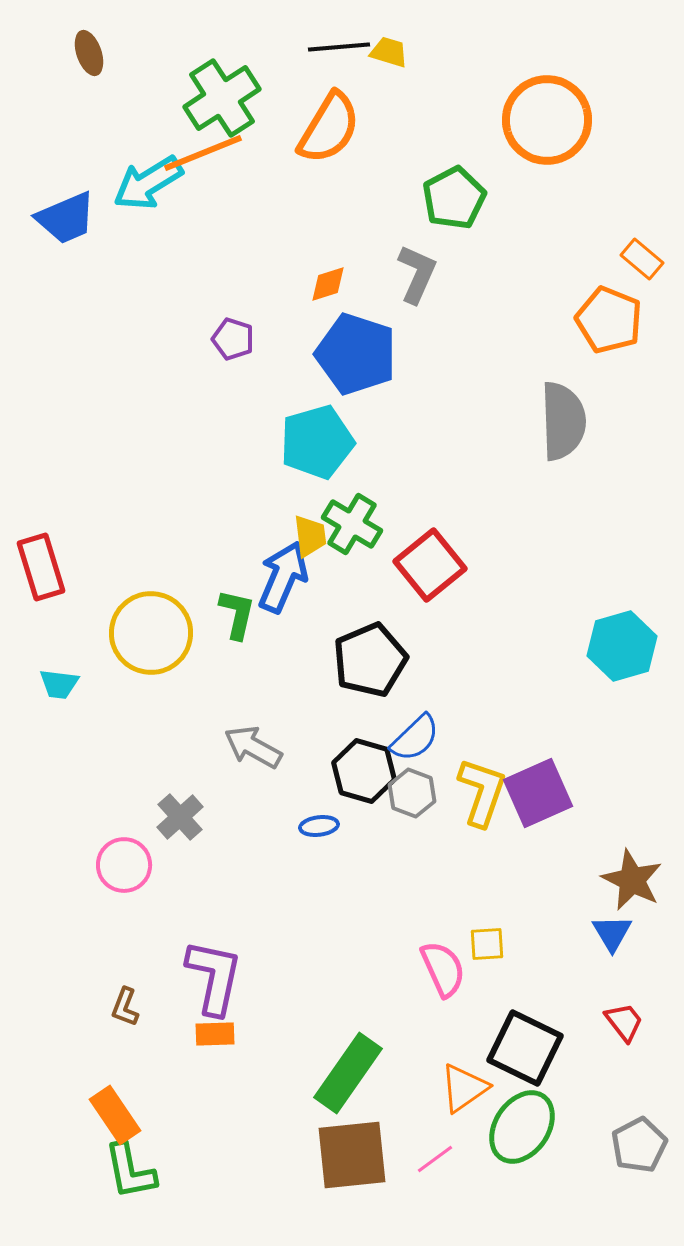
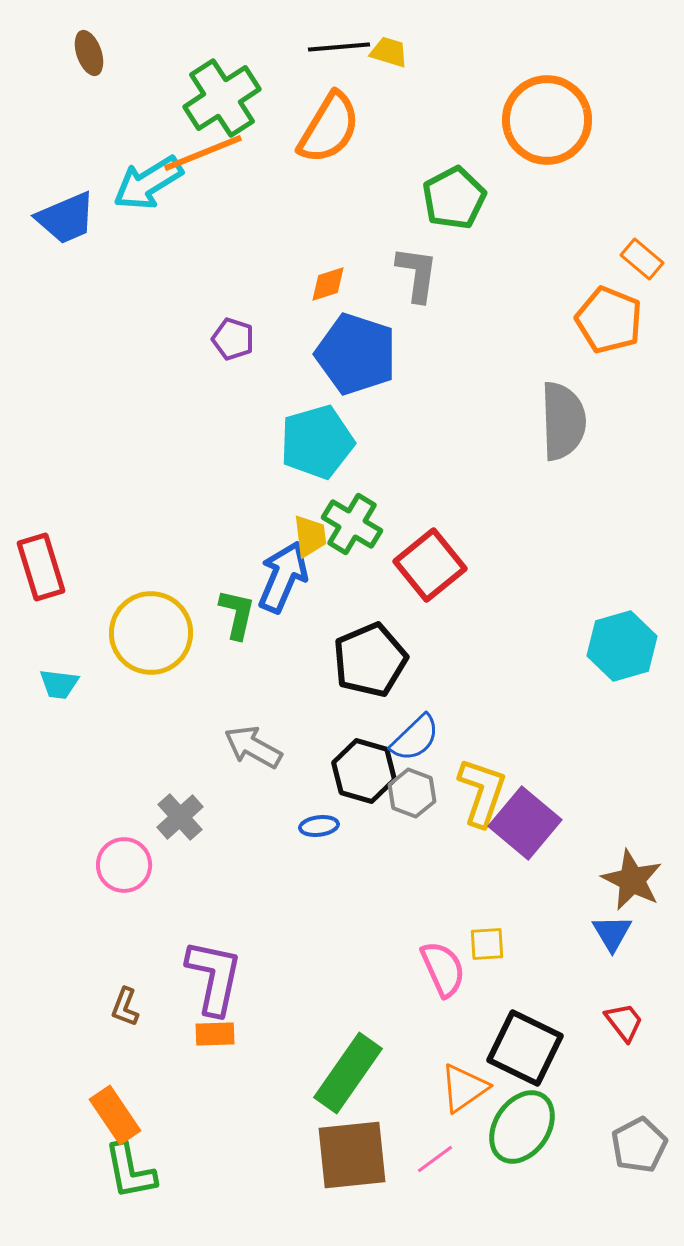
gray L-shape at (417, 274): rotated 16 degrees counterclockwise
purple square at (538, 793): moved 13 px left, 30 px down; rotated 26 degrees counterclockwise
